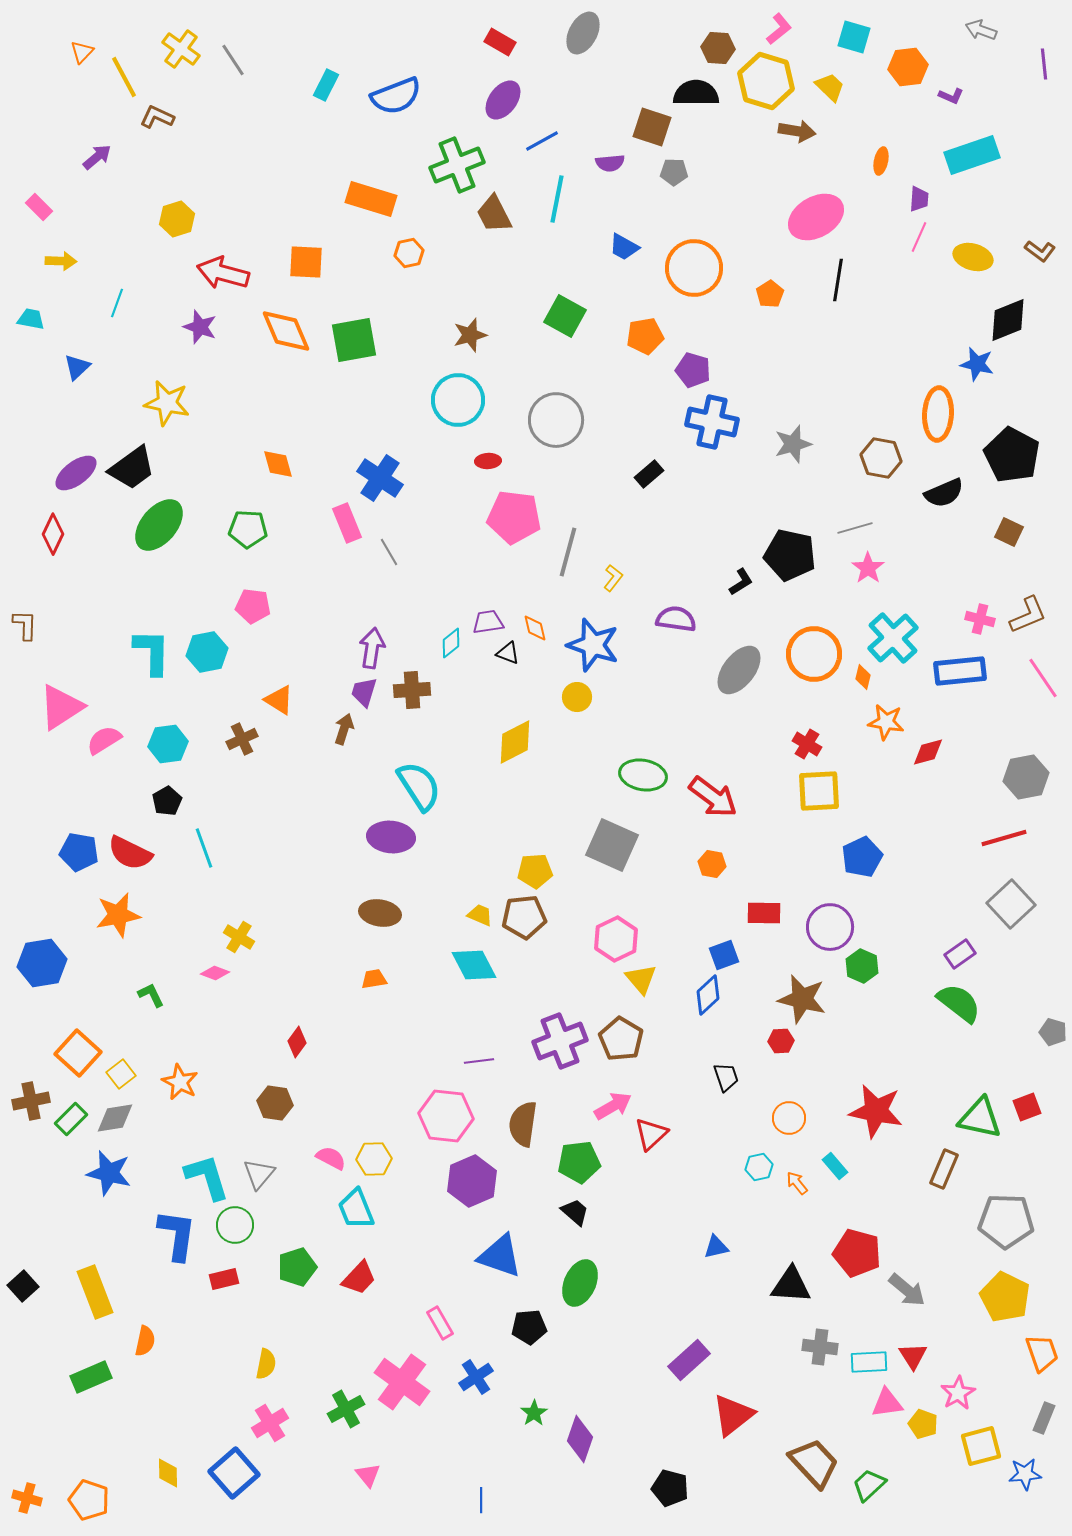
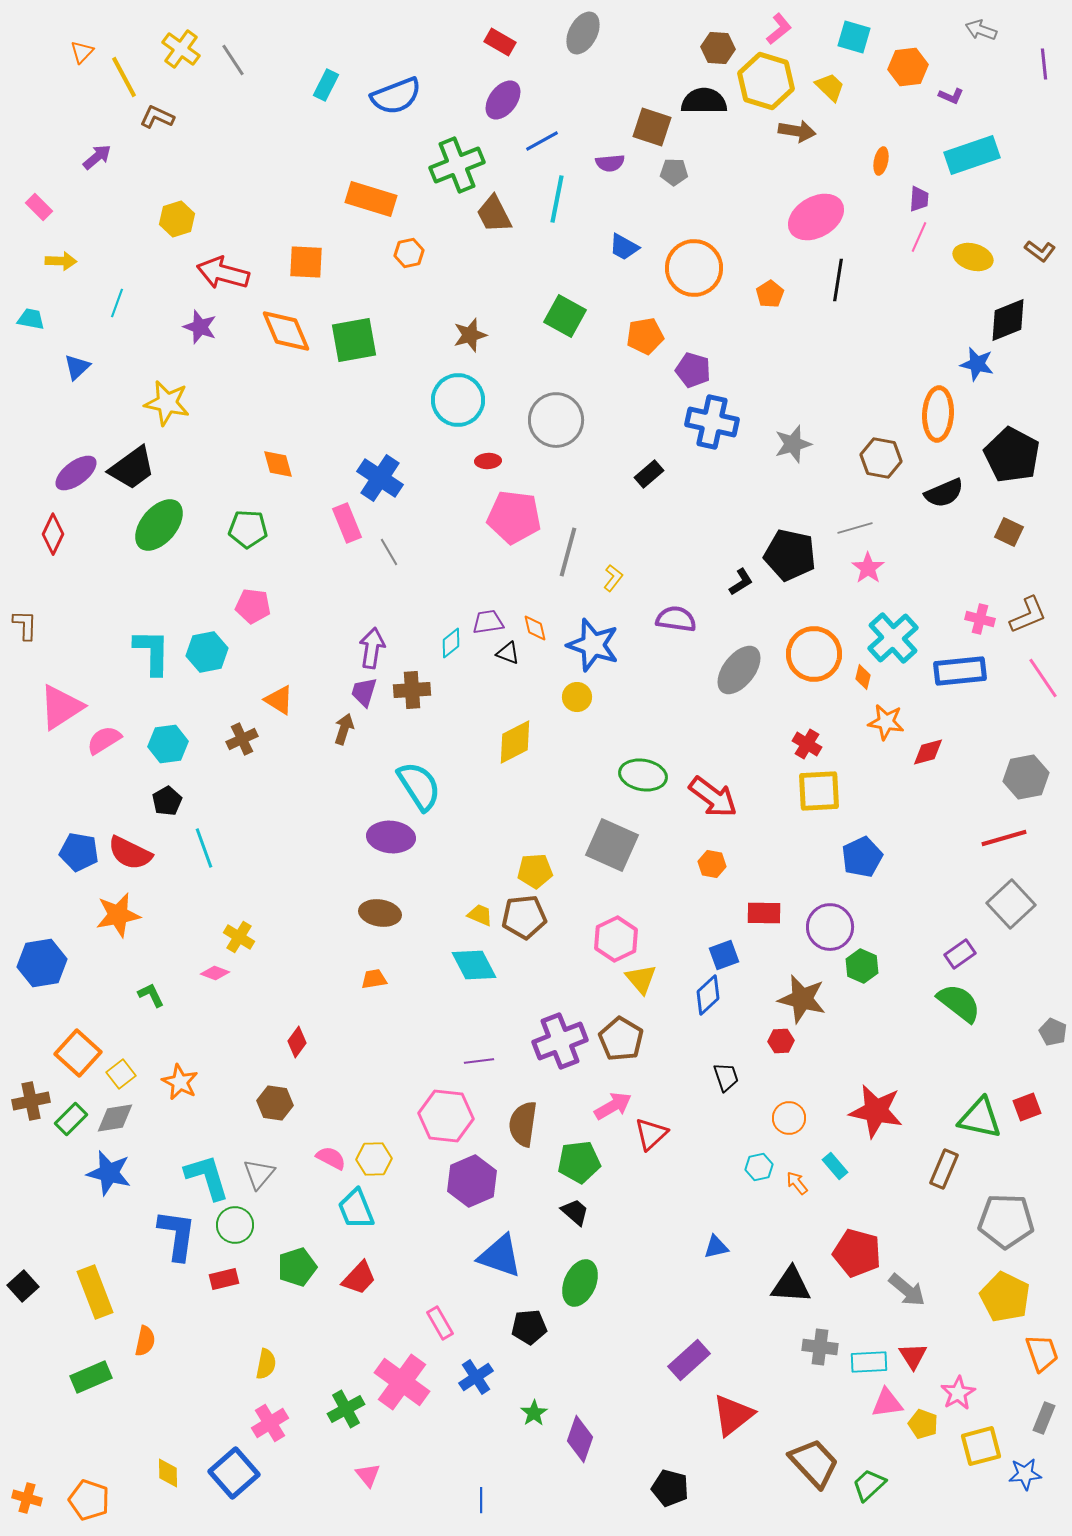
black semicircle at (696, 93): moved 8 px right, 8 px down
gray pentagon at (1053, 1032): rotated 8 degrees clockwise
